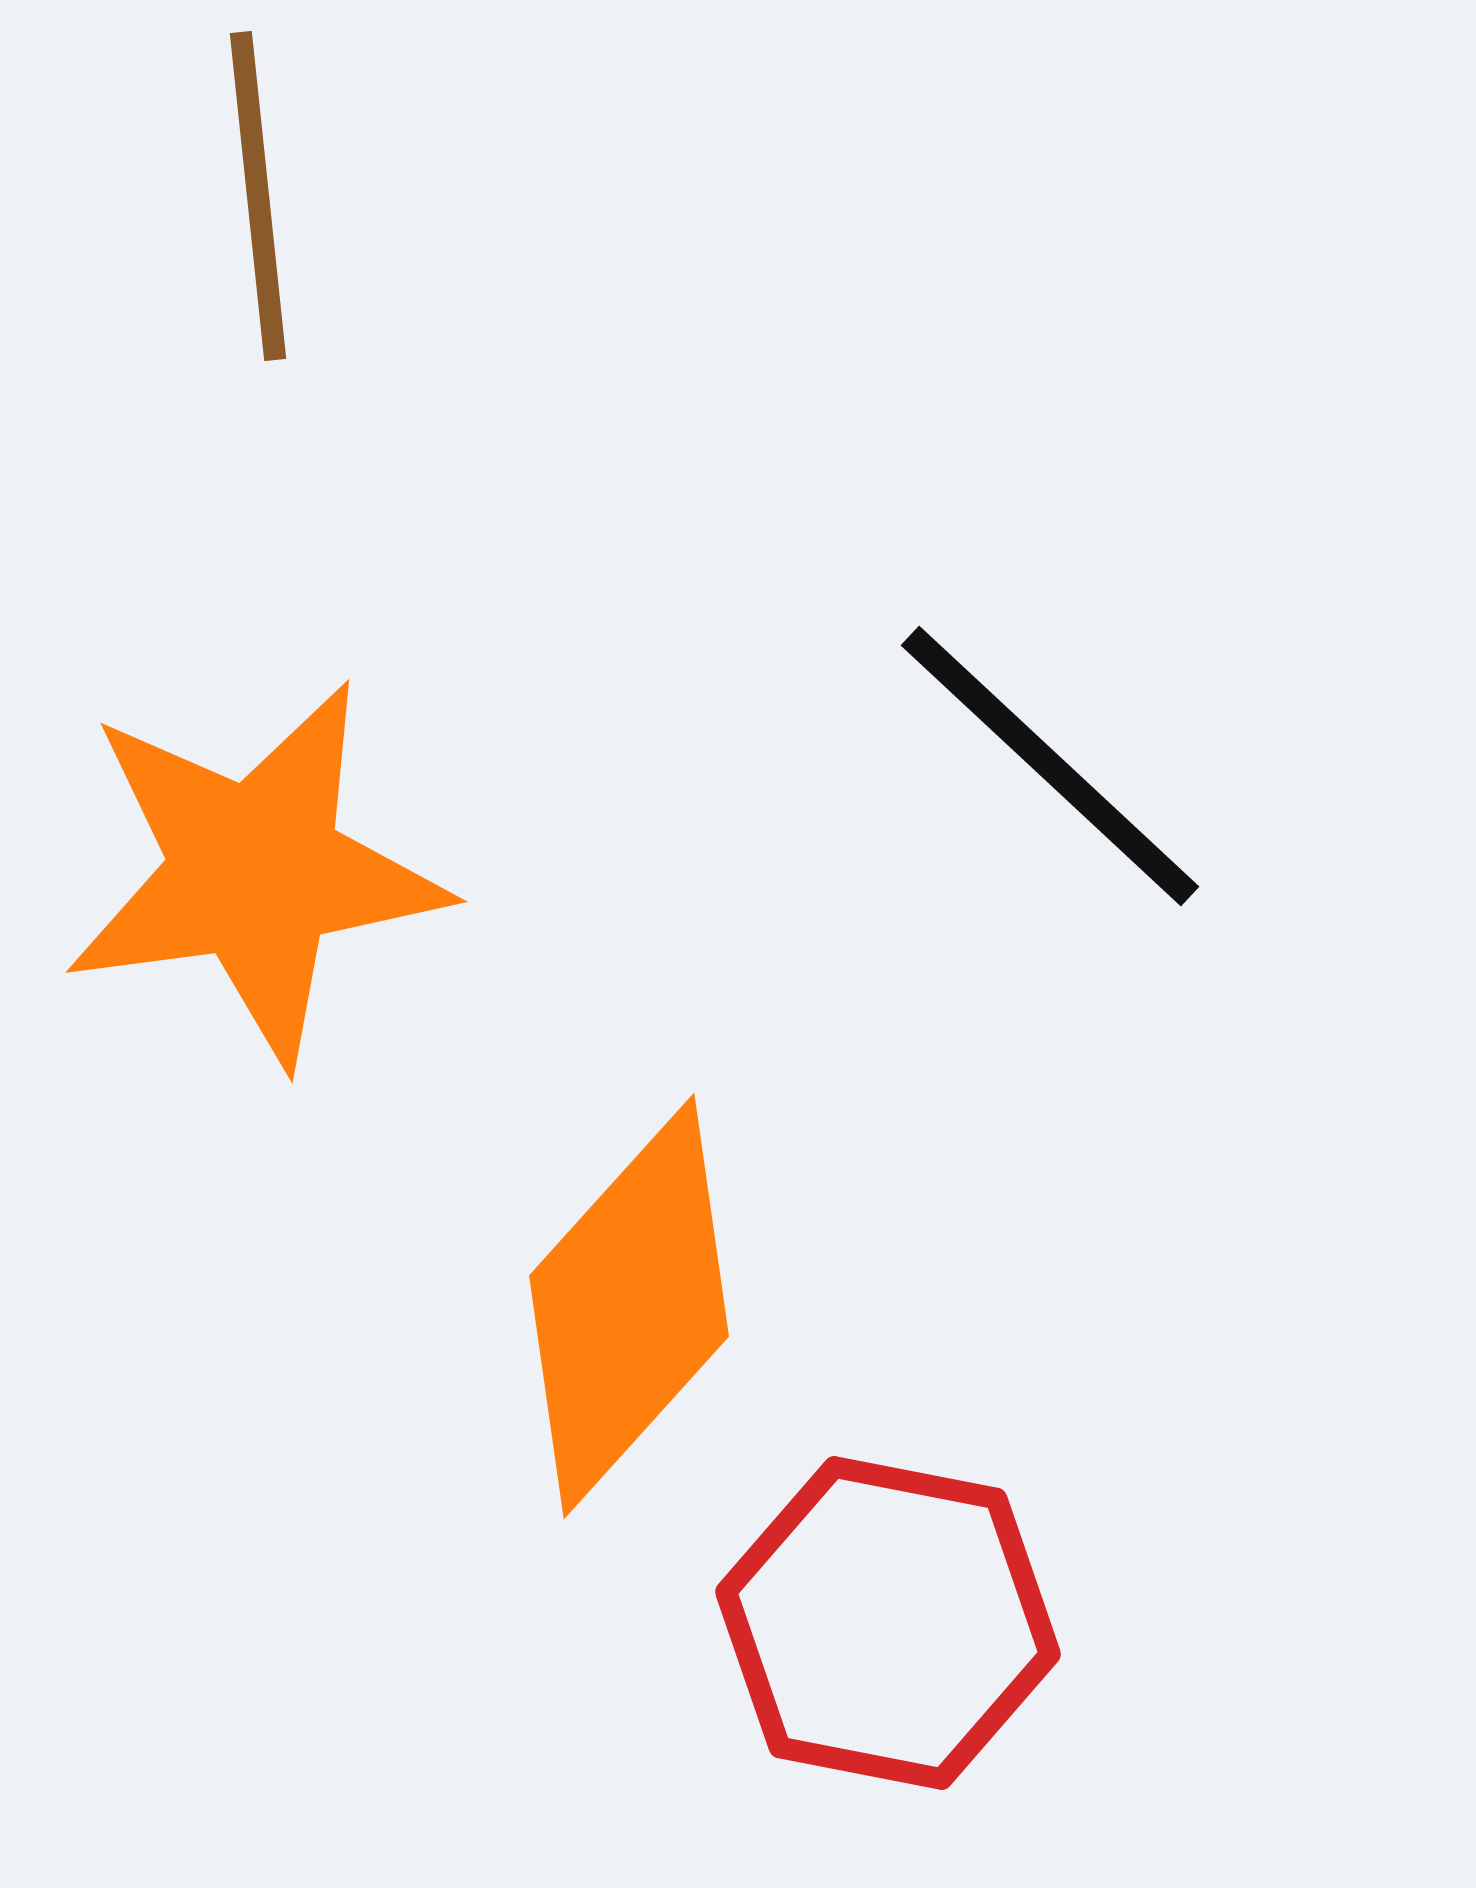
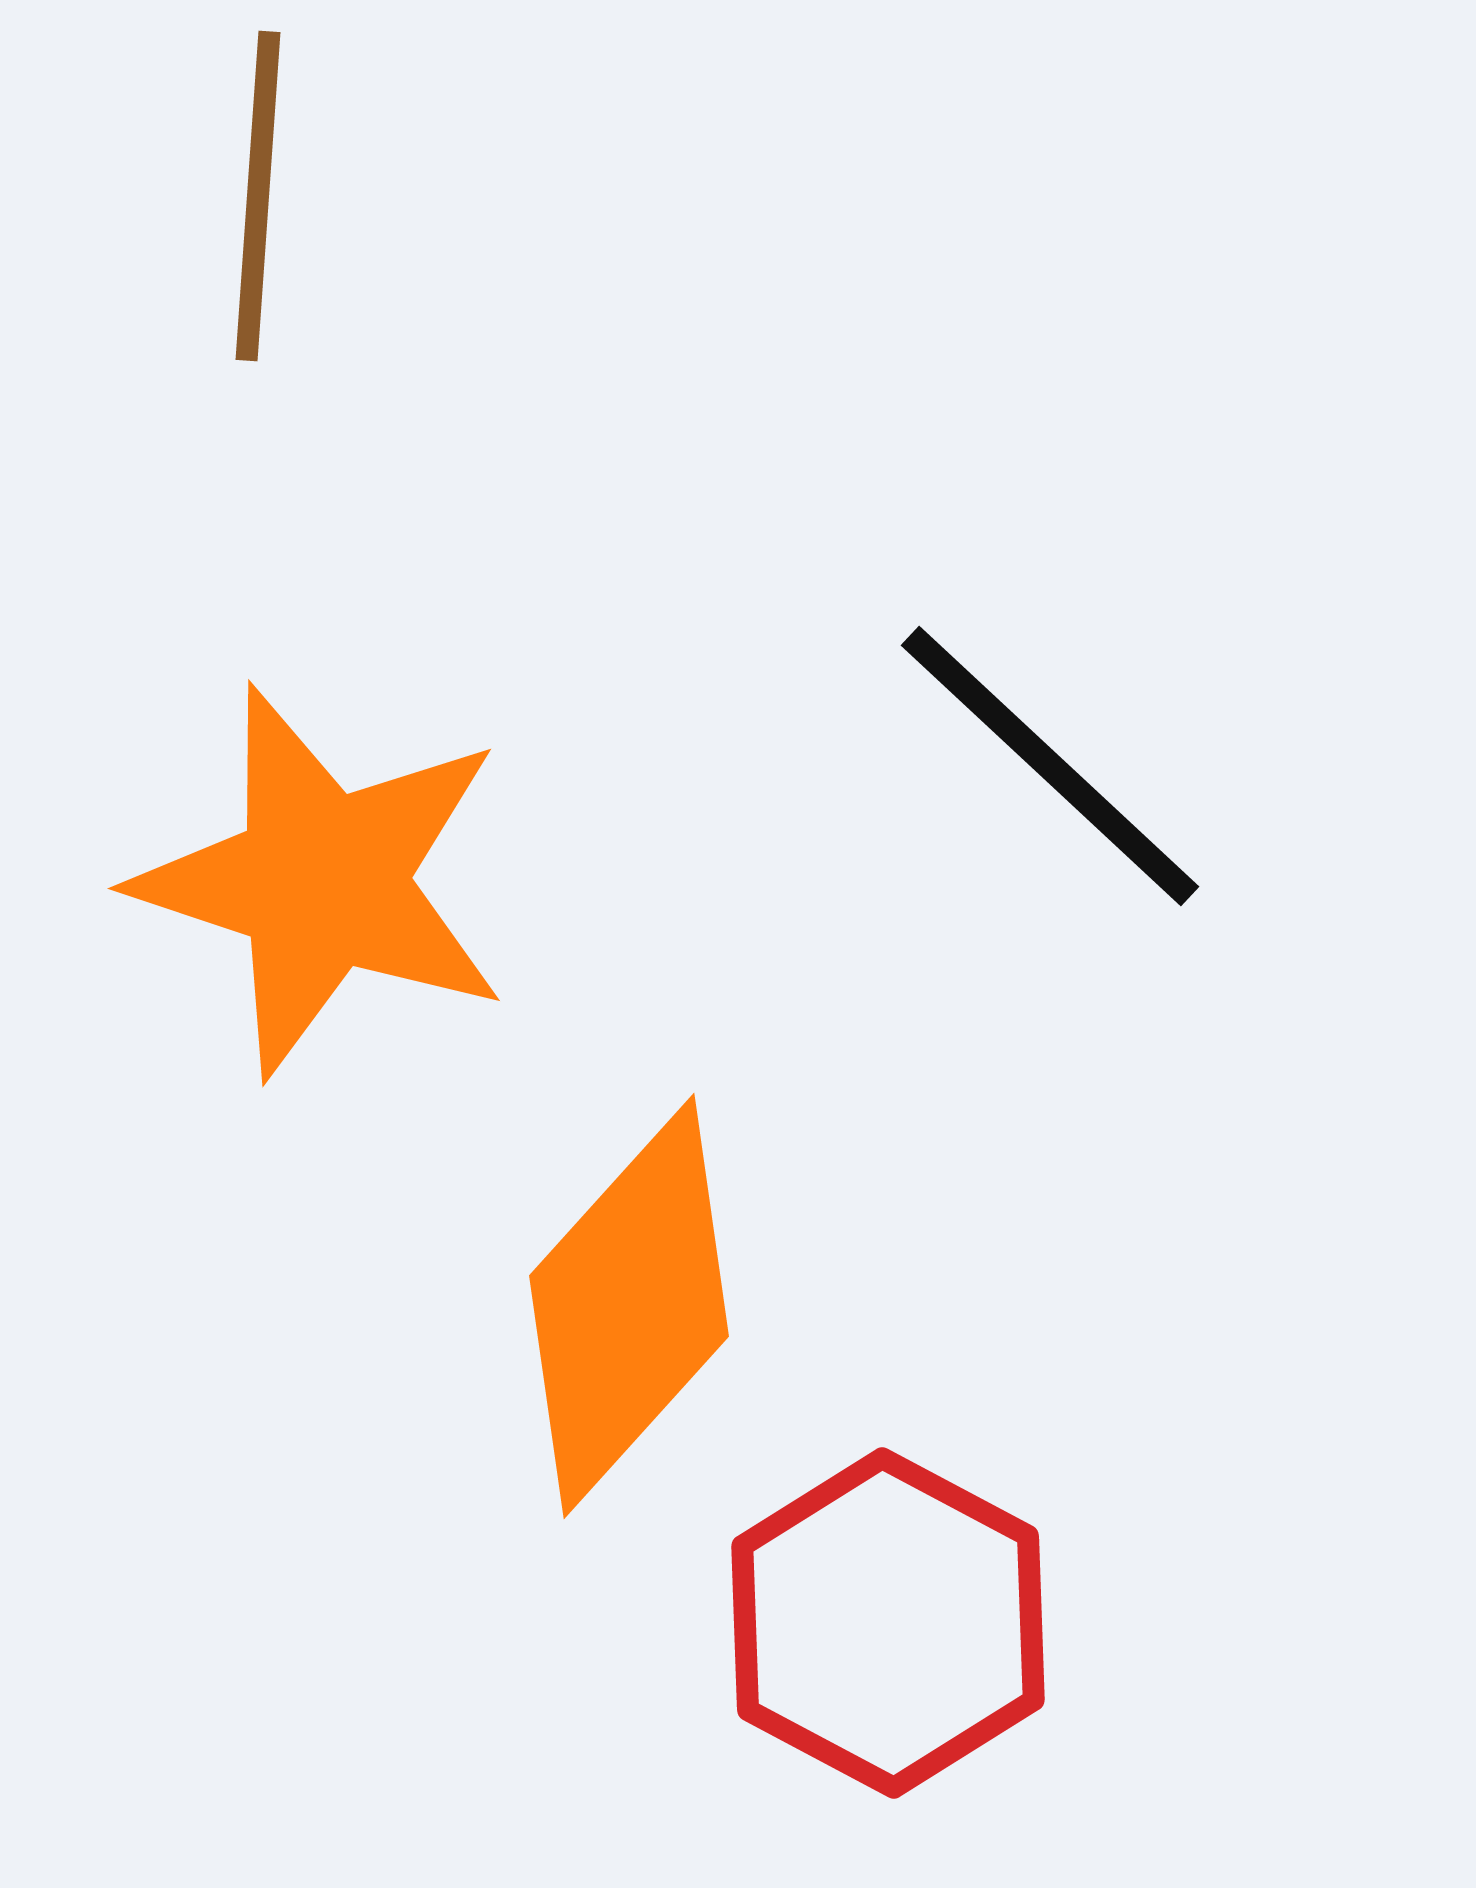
brown line: rotated 10 degrees clockwise
orange star: moved 67 px right, 9 px down; rotated 26 degrees clockwise
red hexagon: rotated 17 degrees clockwise
